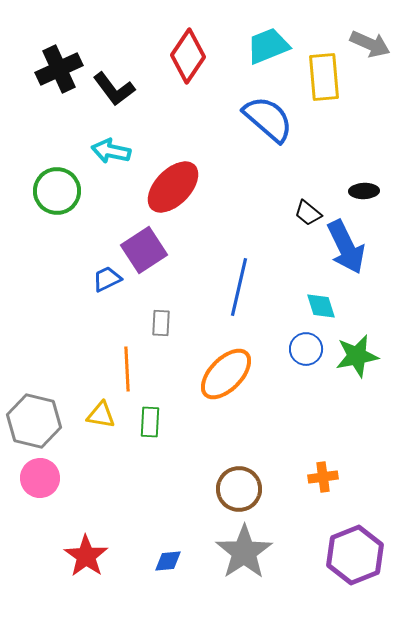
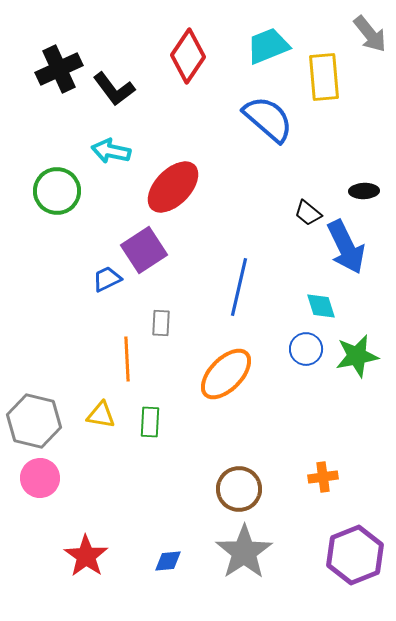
gray arrow: moved 10 px up; rotated 27 degrees clockwise
orange line: moved 10 px up
